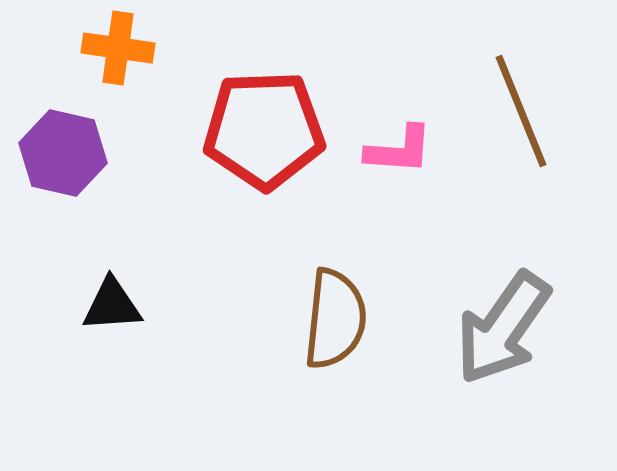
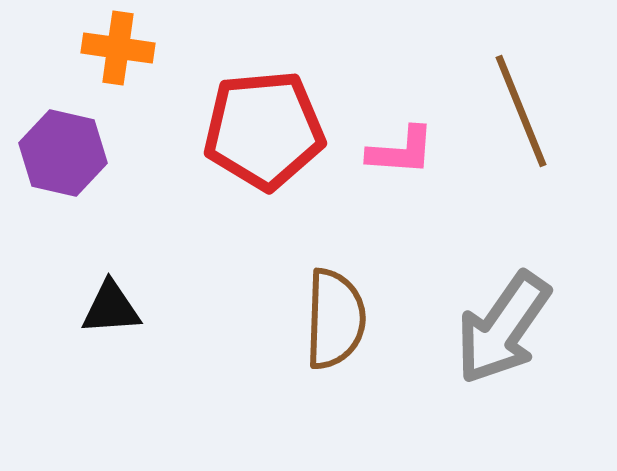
red pentagon: rotated 3 degrees counterclockwise
pink L-shape: moved 2 px right, 1 px down
black triangle: moved 1 px left, 3 px down
brown semicircle: rotated 4 degrees counterclockwise
